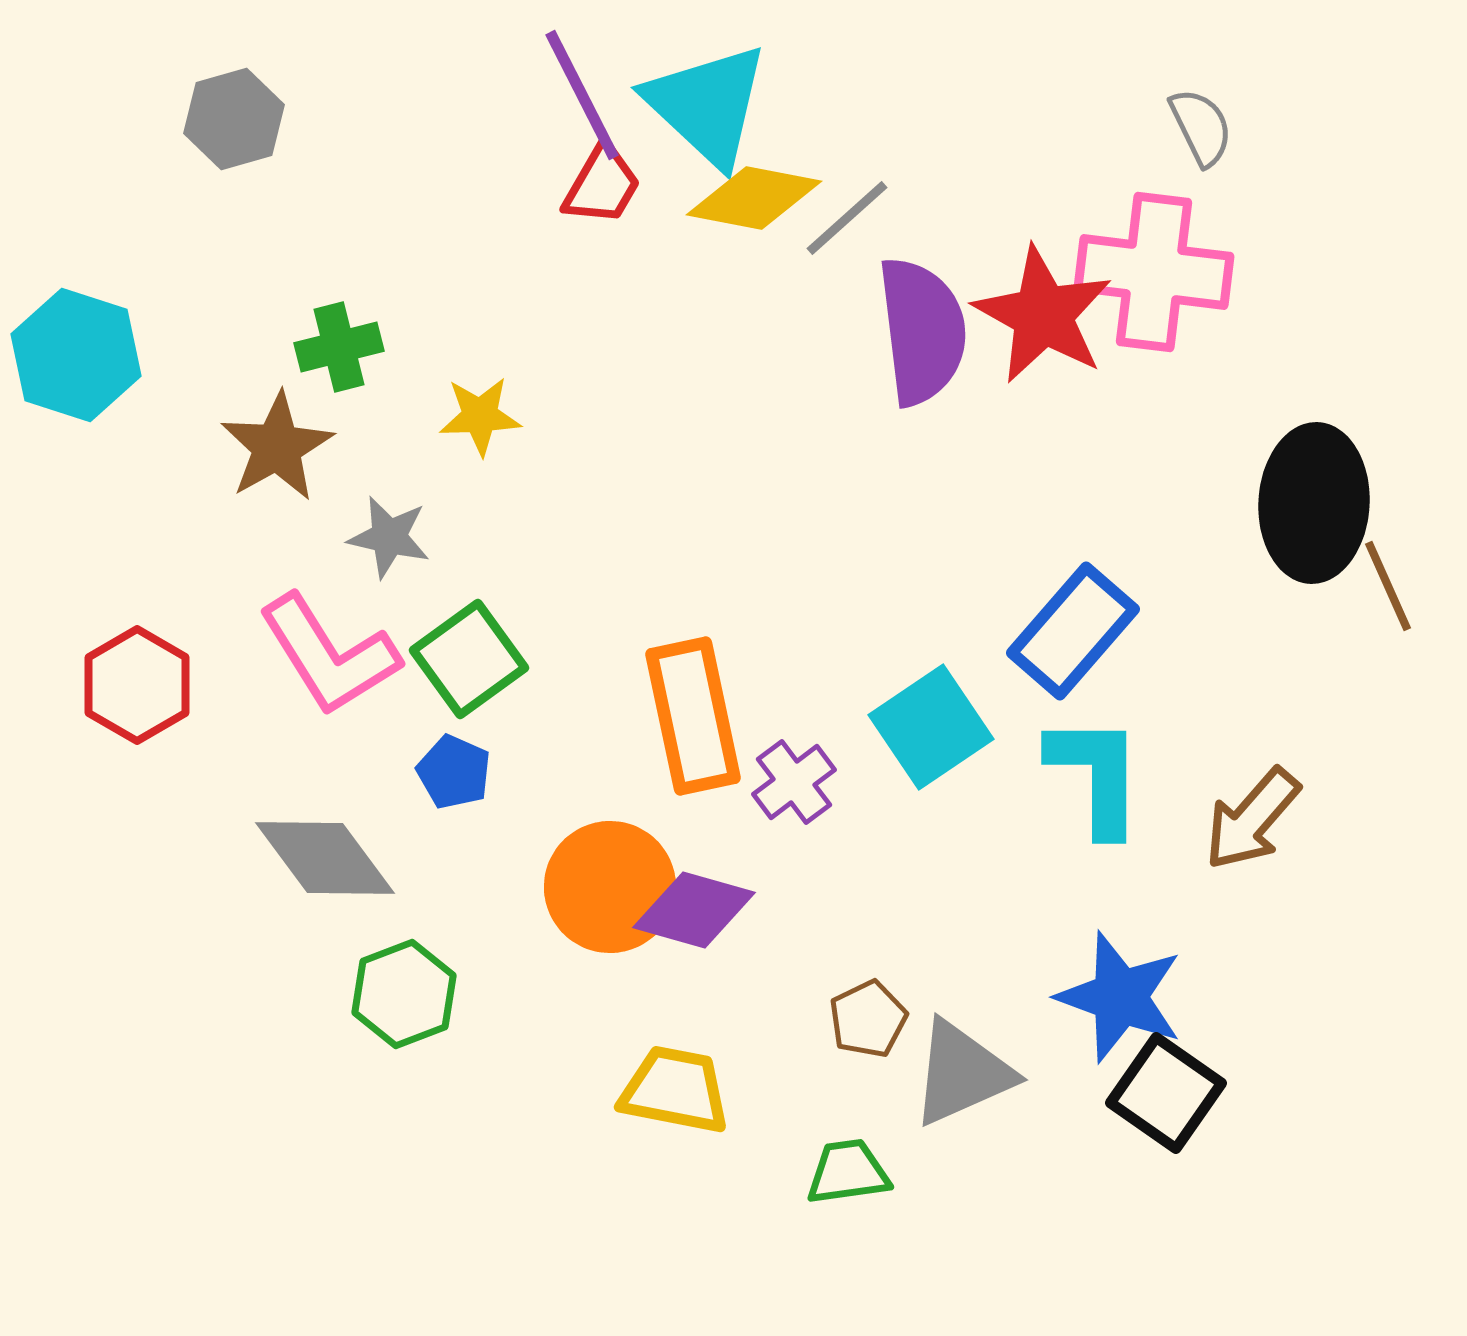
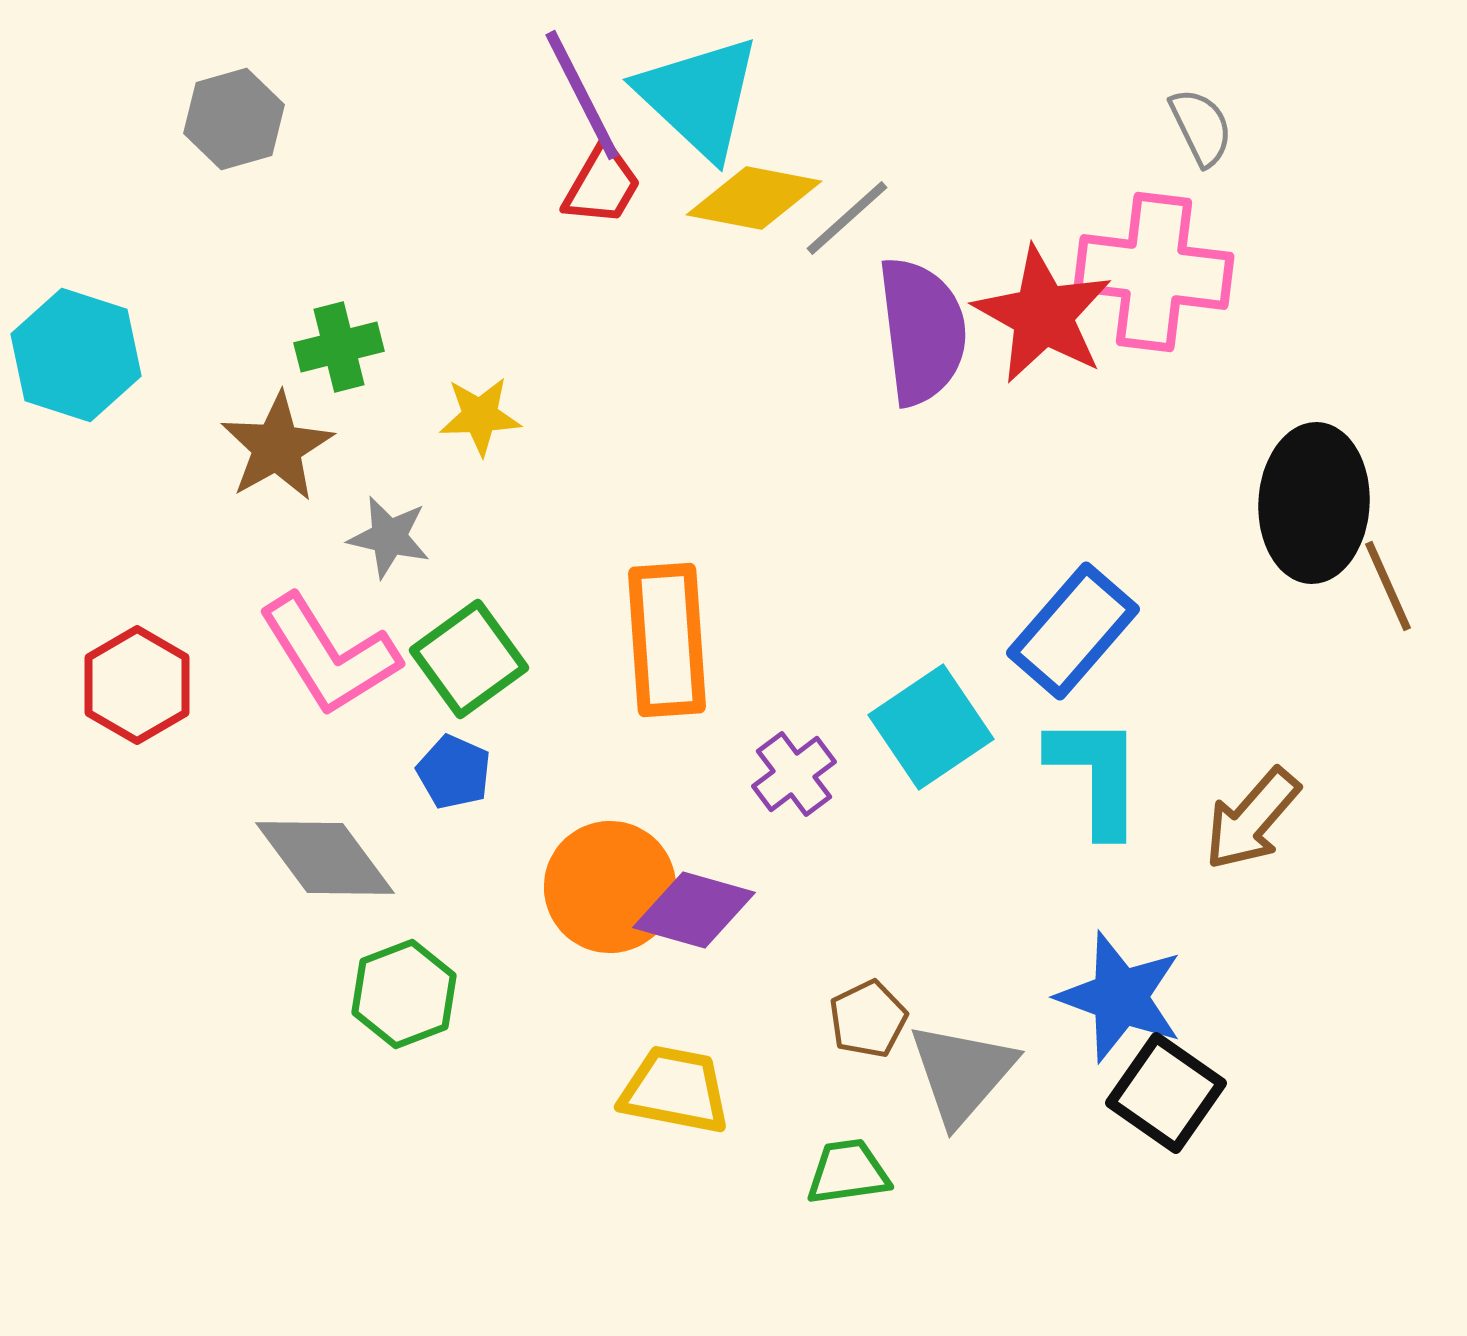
cyan triangle: moved 8 px left, 8 px up
orange rectangle: moved 26 px left, 76 px up; rotated 8 degrees clockwise
purple cross: moved 8 px up
gray triangle: rotated 25 degrees counterclockwise
